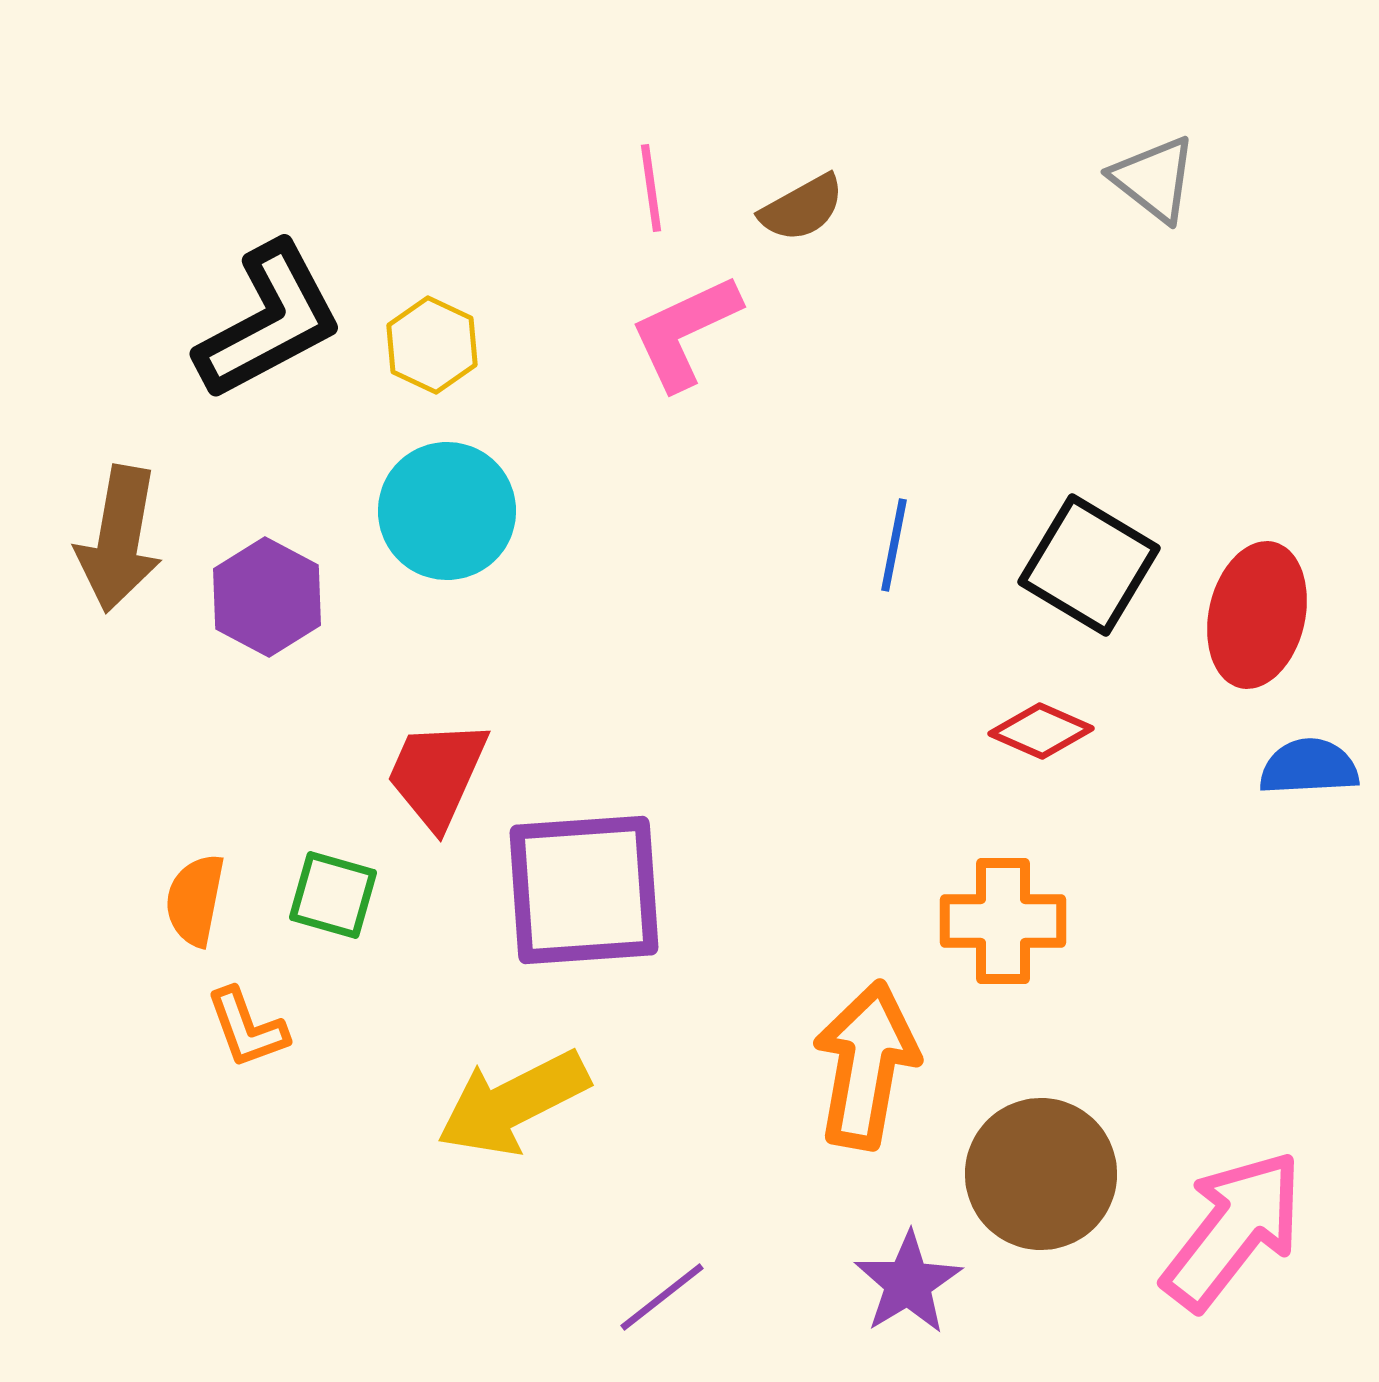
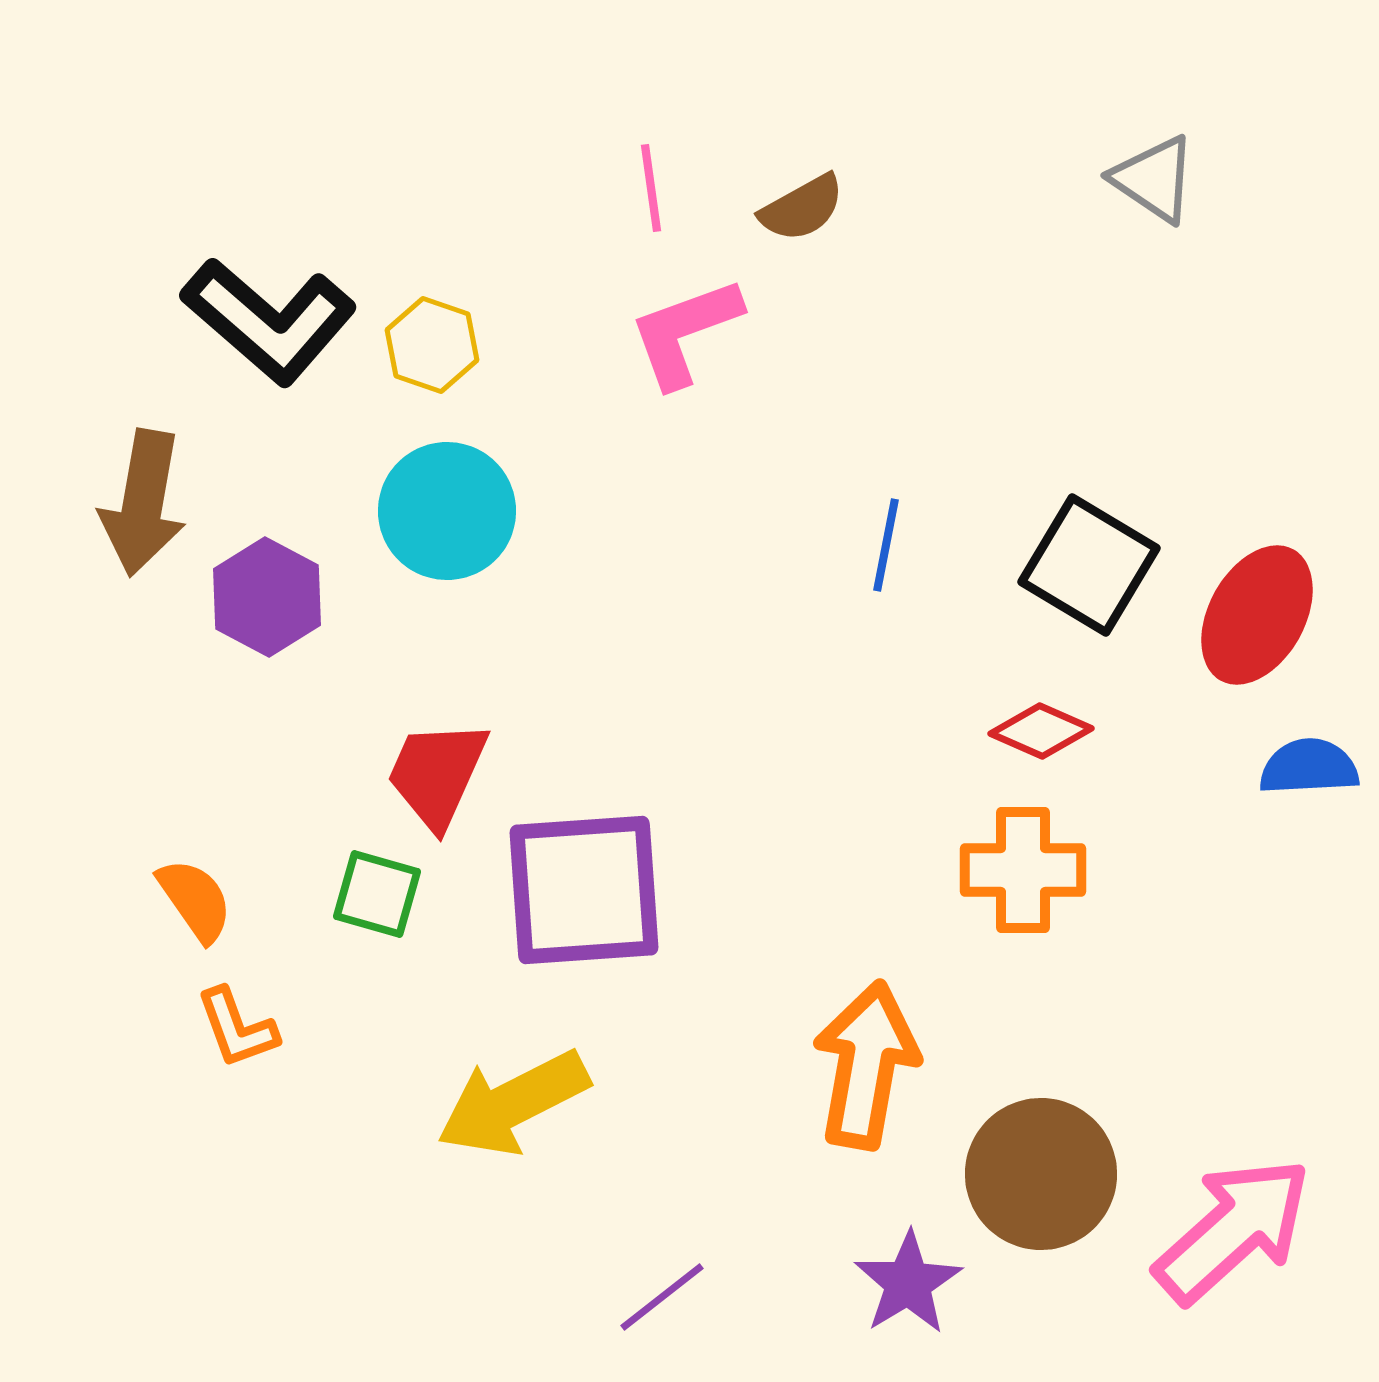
gray triangle: rotated 4 degrees counterclockwise
black L-shape: rotated 69 degrees clockwise
pink L-shape: rotated 5 degrees clockwise
yellow hexagon: rotated 6 degrees counterclockwise
brown arrow: moved 24 px right, 36 px up
blue line: moved 8 px left
red ellipse: rotated 16 degrees clockwise
green square: moved 44 px right, 1 px up
orange semicircle: rotated 134 degrees clockwise
orange cross: moved 20 px right, 51 px up
orange L-shape: moved 10 px left
pink arrow: rotated 10 degrees clockwise
